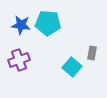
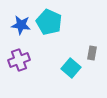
cyan pentagon: moved 1 px right, 1 px up; rotated 20 degrees clockwise
cyan square: moved 1 px left, 1 px down
